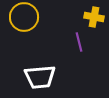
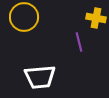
yellow cross: moved 2 px right, 1 px down
